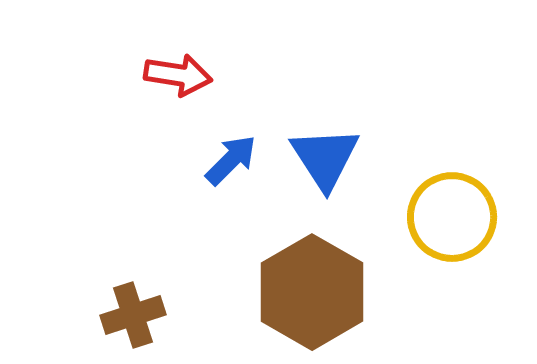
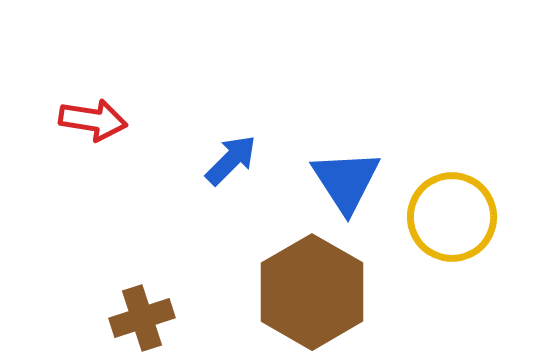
red arrow: moved 85 px left, 45 px down
blue triangle: moved 21 px right, 23 px down
brown cross: moved 9 px right, 3 px down
